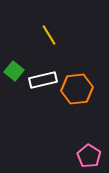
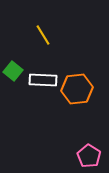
yellow line: moved 6 px left
green square: moved 1 px left
white rectangle: rotated 16 degrees clockwise
